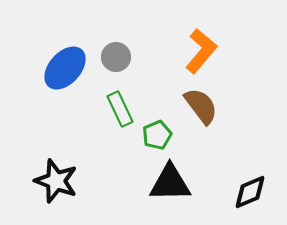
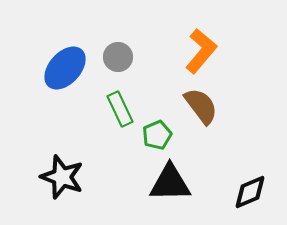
gray circle: moved 2 px right
black star: moved 6 px right, 4 px up
